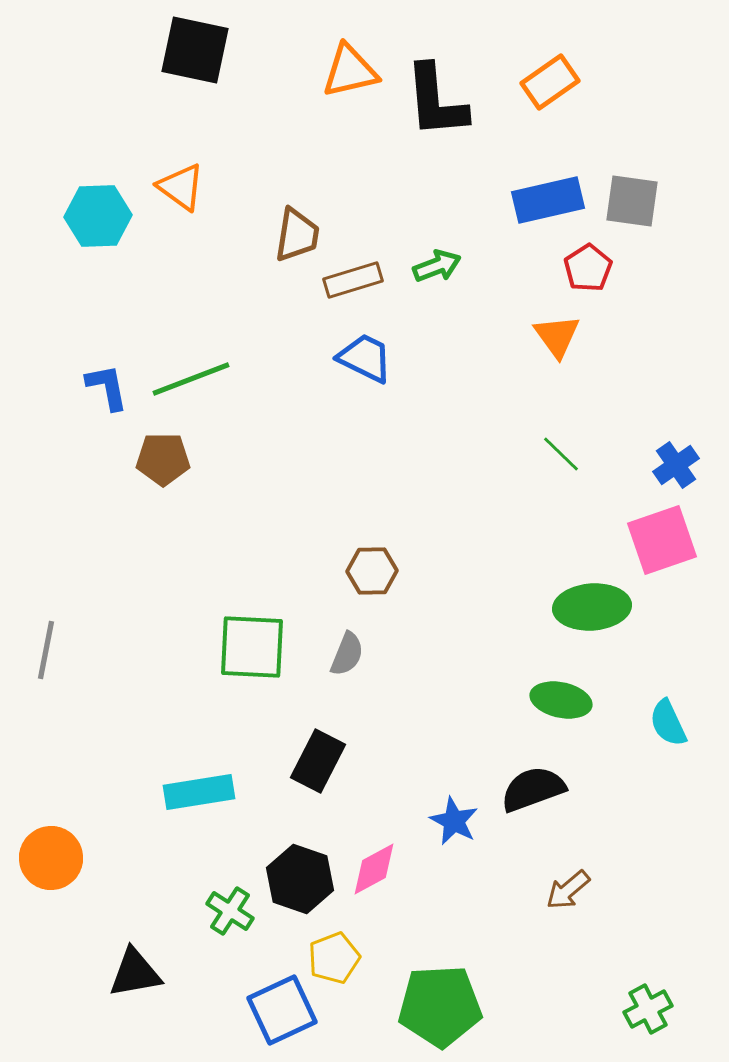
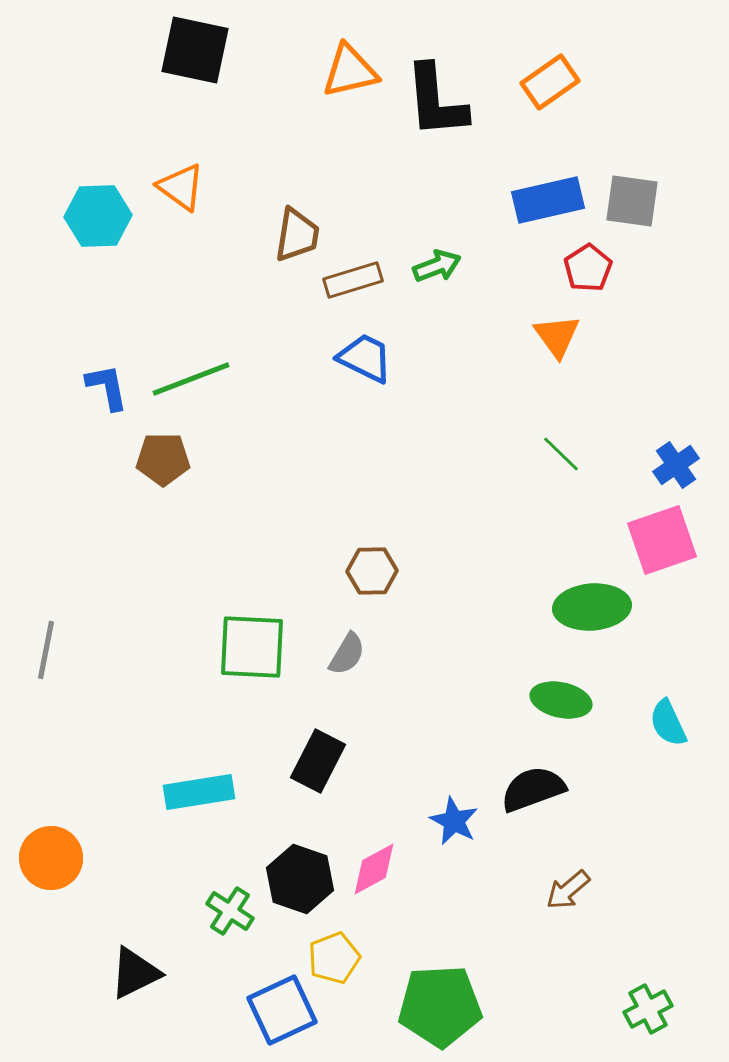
gray semicircle at (347, 654): rotated 9 degrees clockwise
black triangle at (135, 973): rotated 16 degrees counterclockwise
